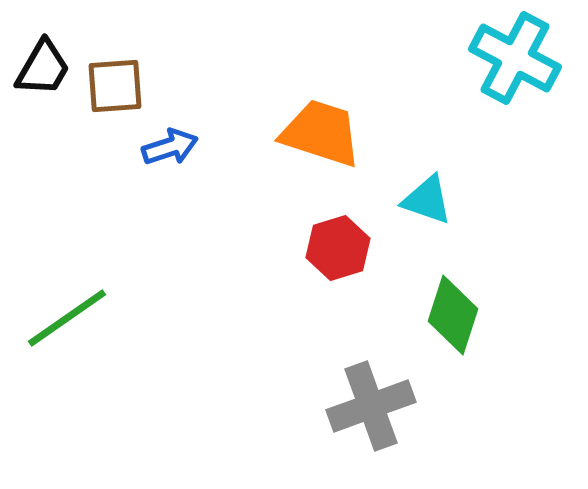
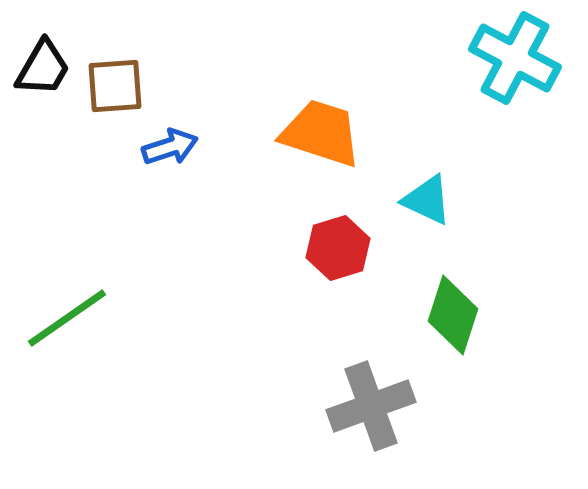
cyan triangle: rotated 6 degrees clockwise
